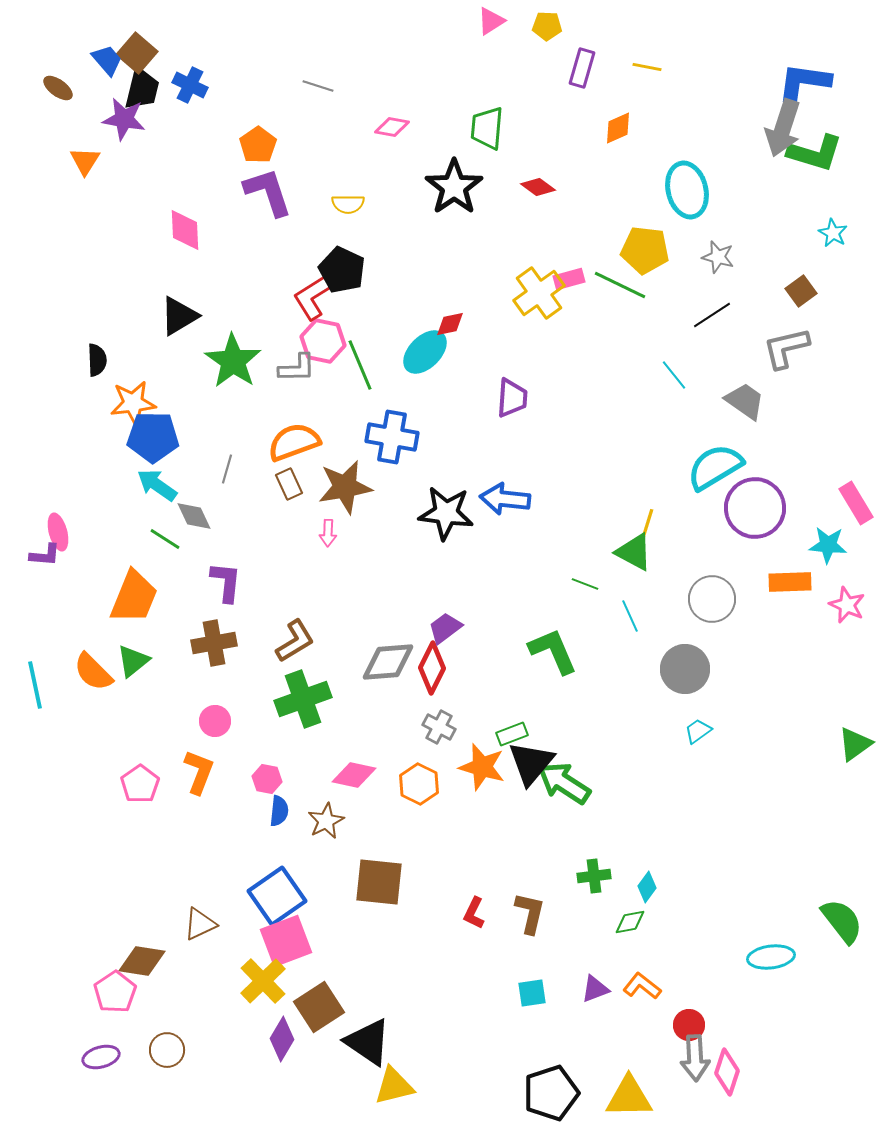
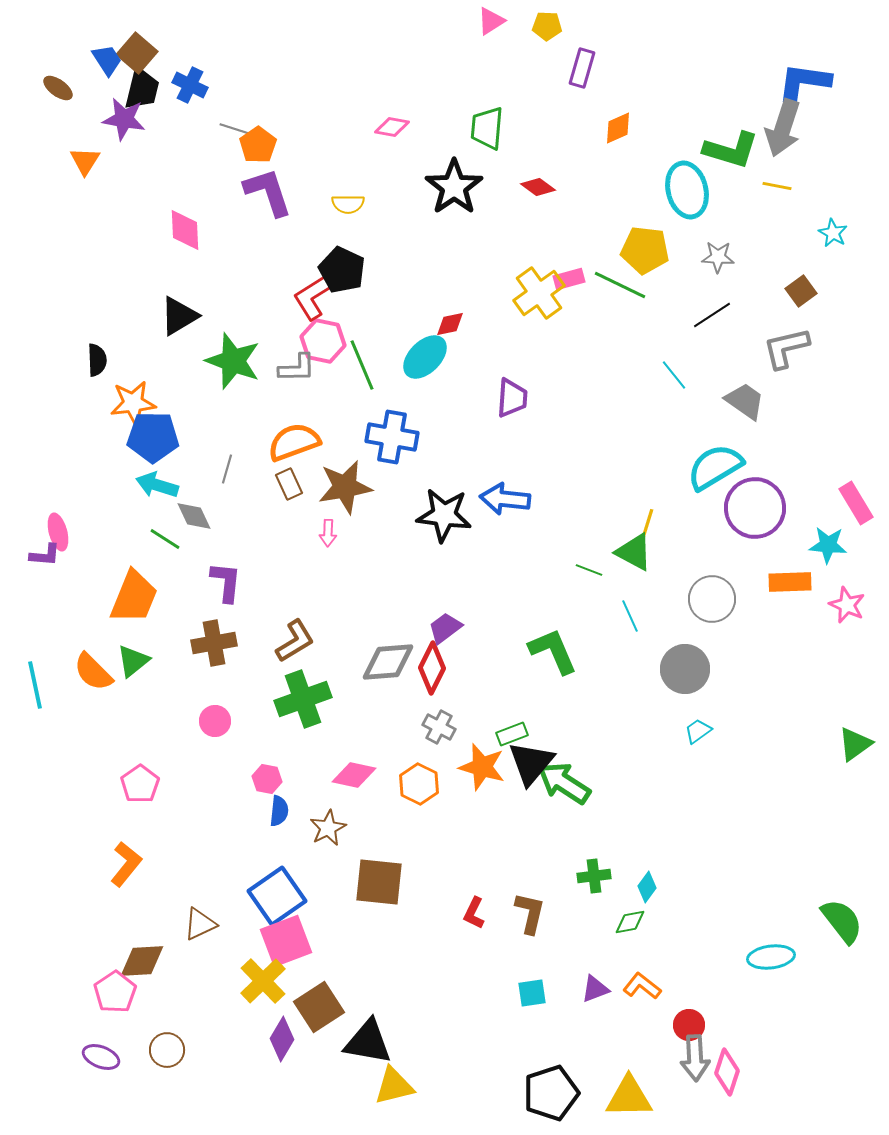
blue trapezoid at (107, 60): rotated 8 degrees clockwise
yellow line at (647, 67): moved 130 px right, 119 px down
gray line at (318, 86): moved 83 px left, 43 px down
green L-shape at (815, 153): moved 84 px left, 3 px up
gray star at (718, 257): rotated 12 degrees counterclockwise
cyan ellipse at (425, 352): moved 5 px down
green star at (233, 361): rotated 14 degrees counterclockwise
green line at (360, 365): moved 2 px right
cyan arrow at (157, 485): rotated 18 degrees counterclockwise
black star at (446, 513): moved 2 px left, 2 px down
green line at (585, 584): moved 4 px right, 14 px up
orange L-shape at (199, 772): moved 73 px left, 92 px down; rotated 18 degrees clockwise
brown star at (326, 821): moved 2 px right, 7 px down
brown diamond at (142, 961): rotated 12 degrees counterclockwise
black triangle at (368, 1042): rotated 24 degrees counterclockwise
purple ellipse at (101, 1057): rotated 36 degrees clockwise
